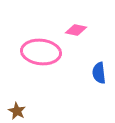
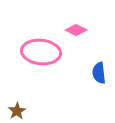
pink diamond: rotated 15 degrees clockwise
brown star: rotated 12 degrees clockwise
